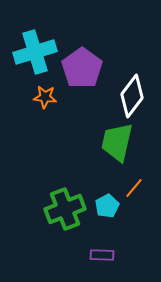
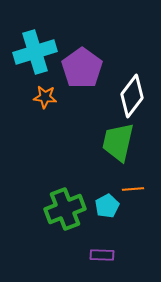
green trapezoid: moved 1 px right
orange line: moved 1 px left, 1 px down; rotated 45 degrees clockwise
